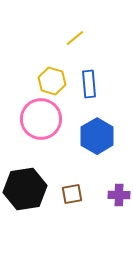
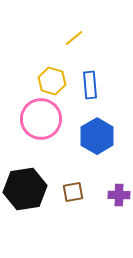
yellow line: moved 1 px left
blue rectangle: moved 1 px right, 1 px down
brown square: moved 1 px right, 2 px up
